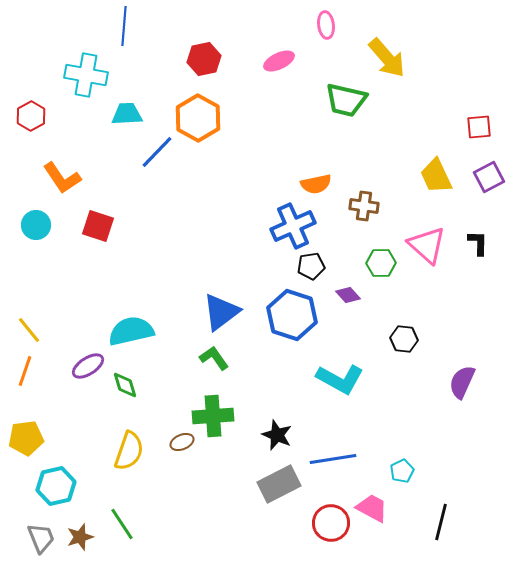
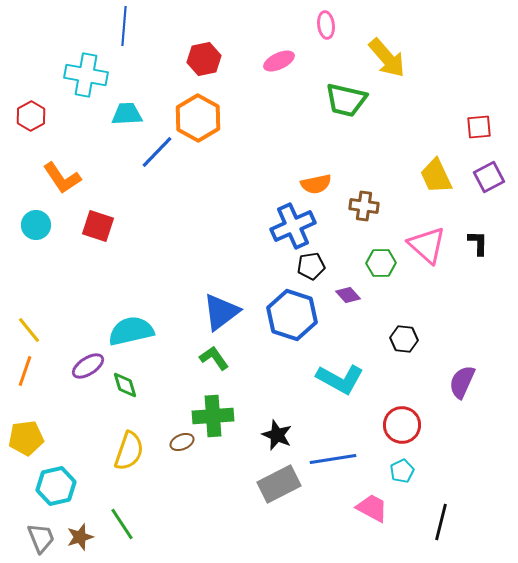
red circle at (331, 523): moved 71 px right, 98 px up
